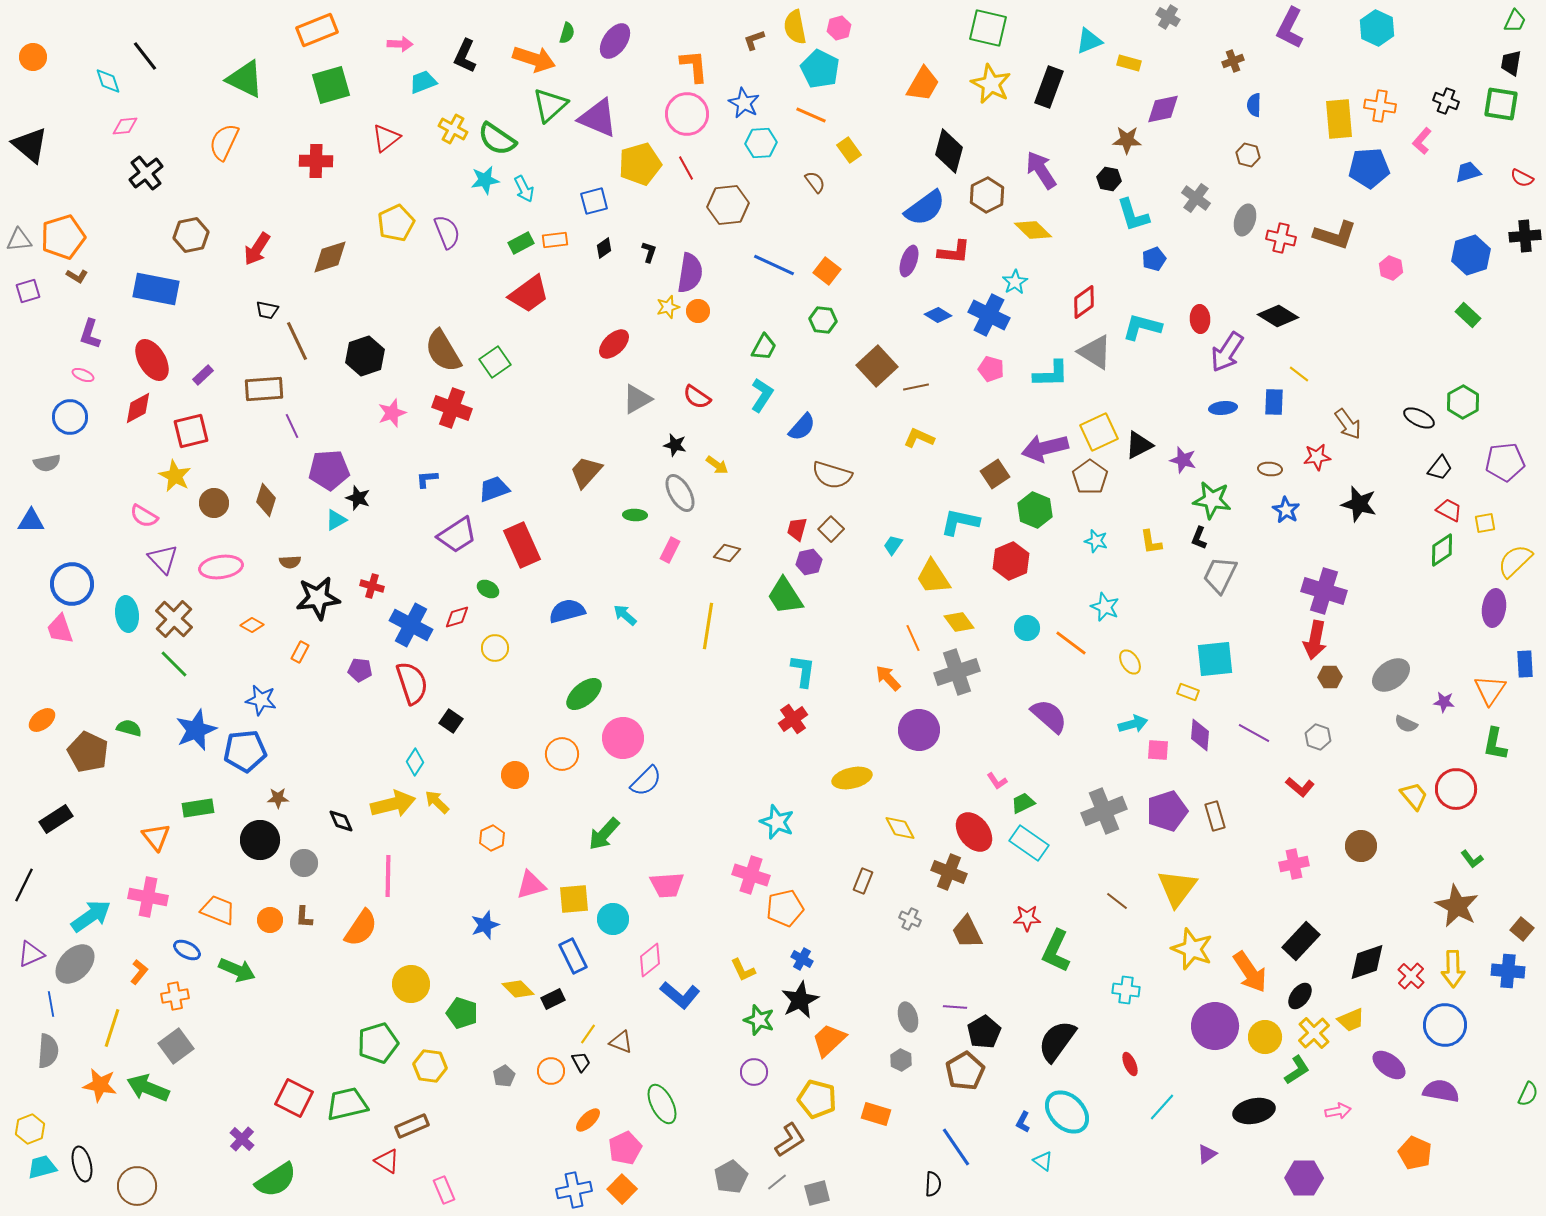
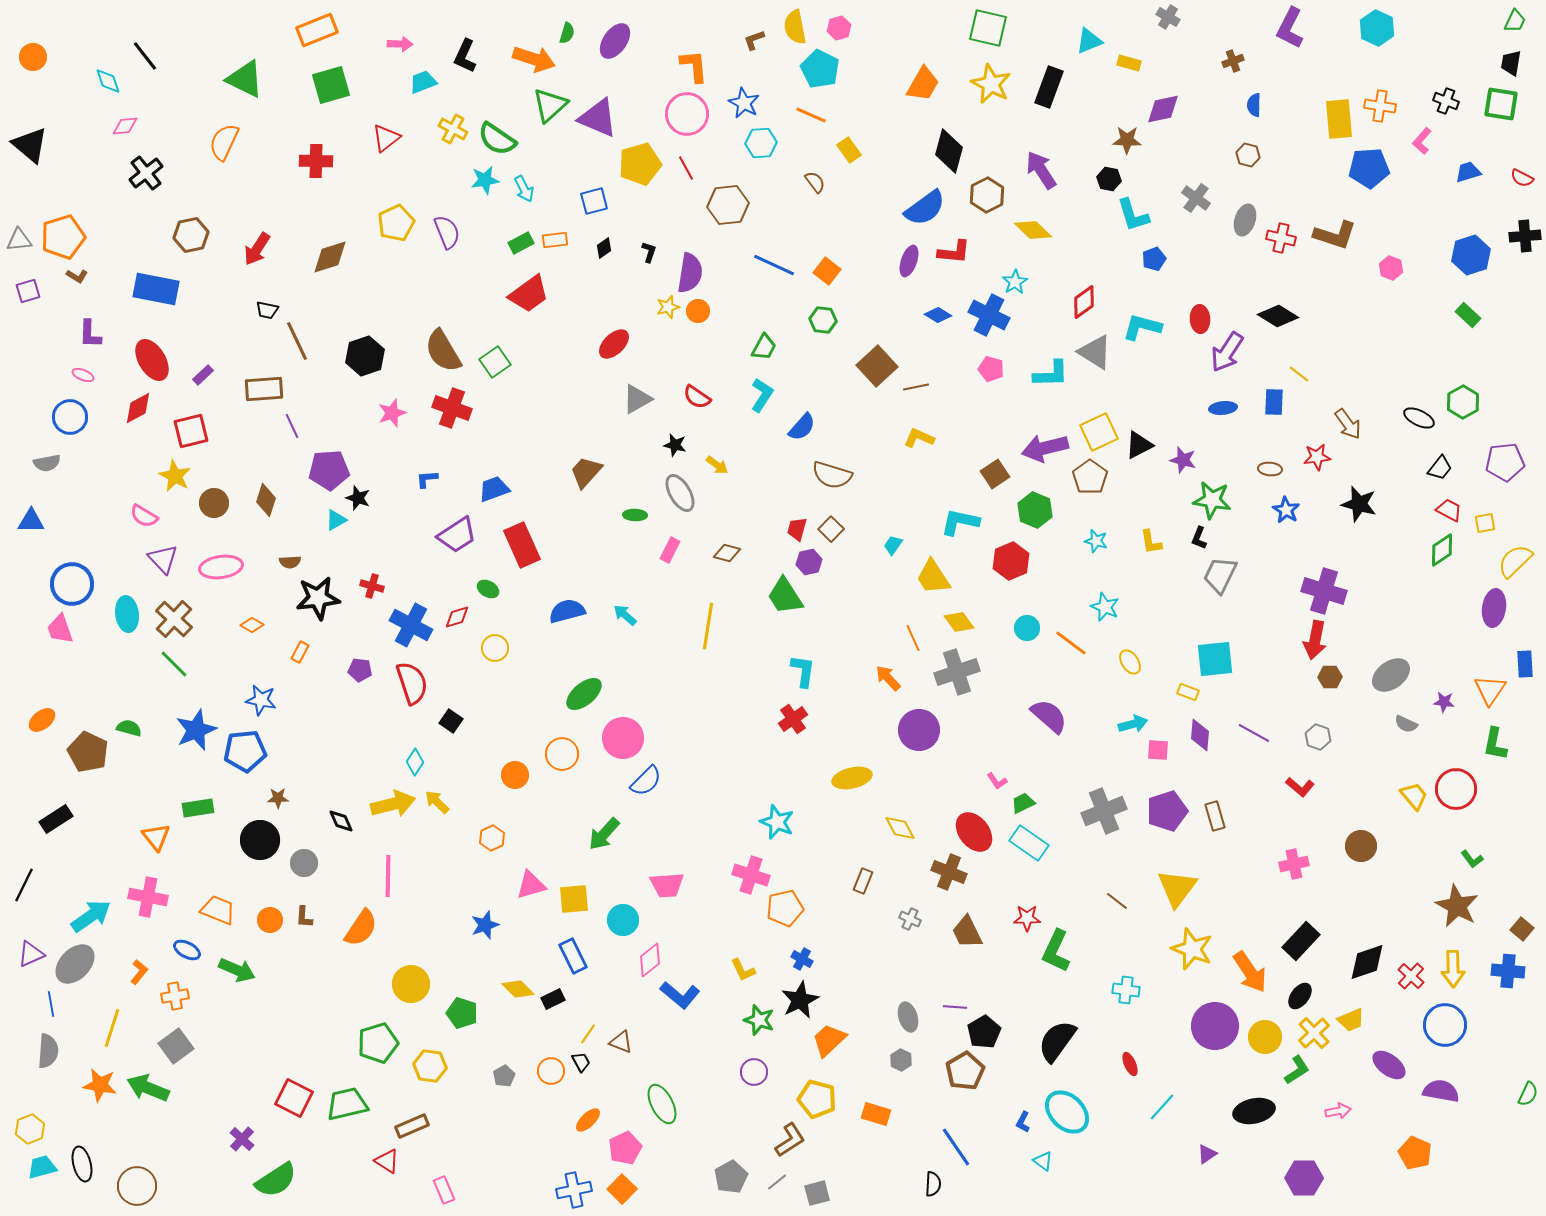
purple L-shape at (90, 334): rotated 16 degrees counterclockwise
cyan circle at (613, 919): moved 10 px right, 1 px down
